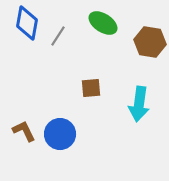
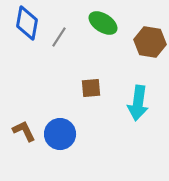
gray line: moved 1 px right, 1 px down
cyan arrow: moved 1 px left, 1 px up
